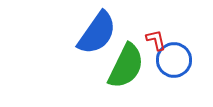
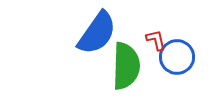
blue circle: moved 3 px right, 3 px up
green semicircle: rotated 24 degrees counterclockwise
